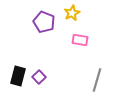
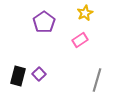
yellow star: moved 13 px right
purple pentagon: rotated 15 degrees clockwise
pink rectangle: rotated 42 degrees counterclockwise
purple square: moved 3 px up
